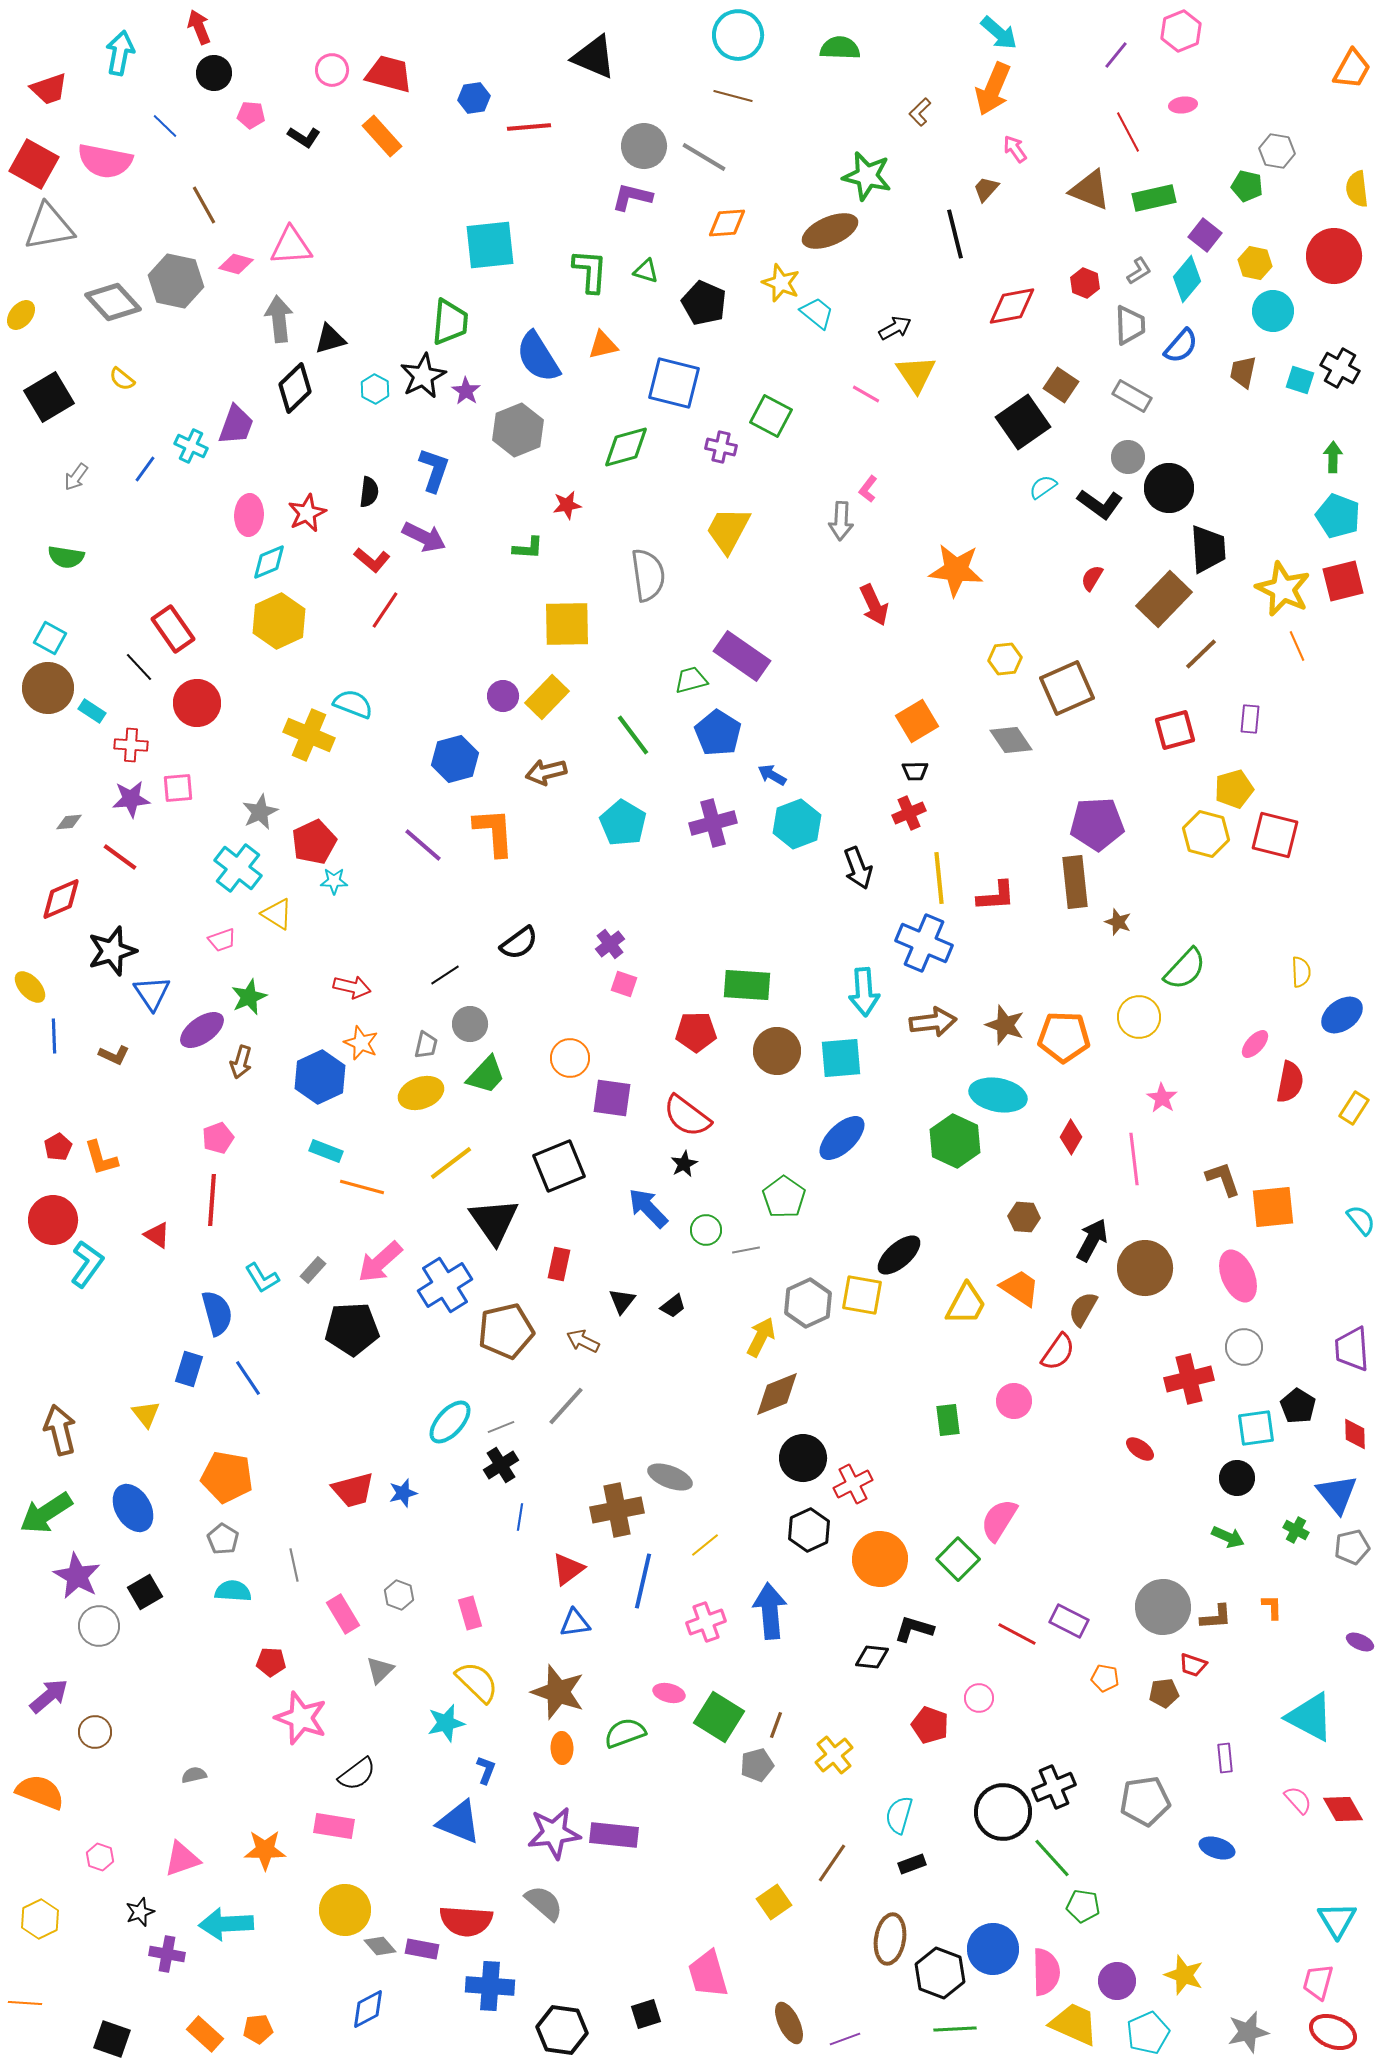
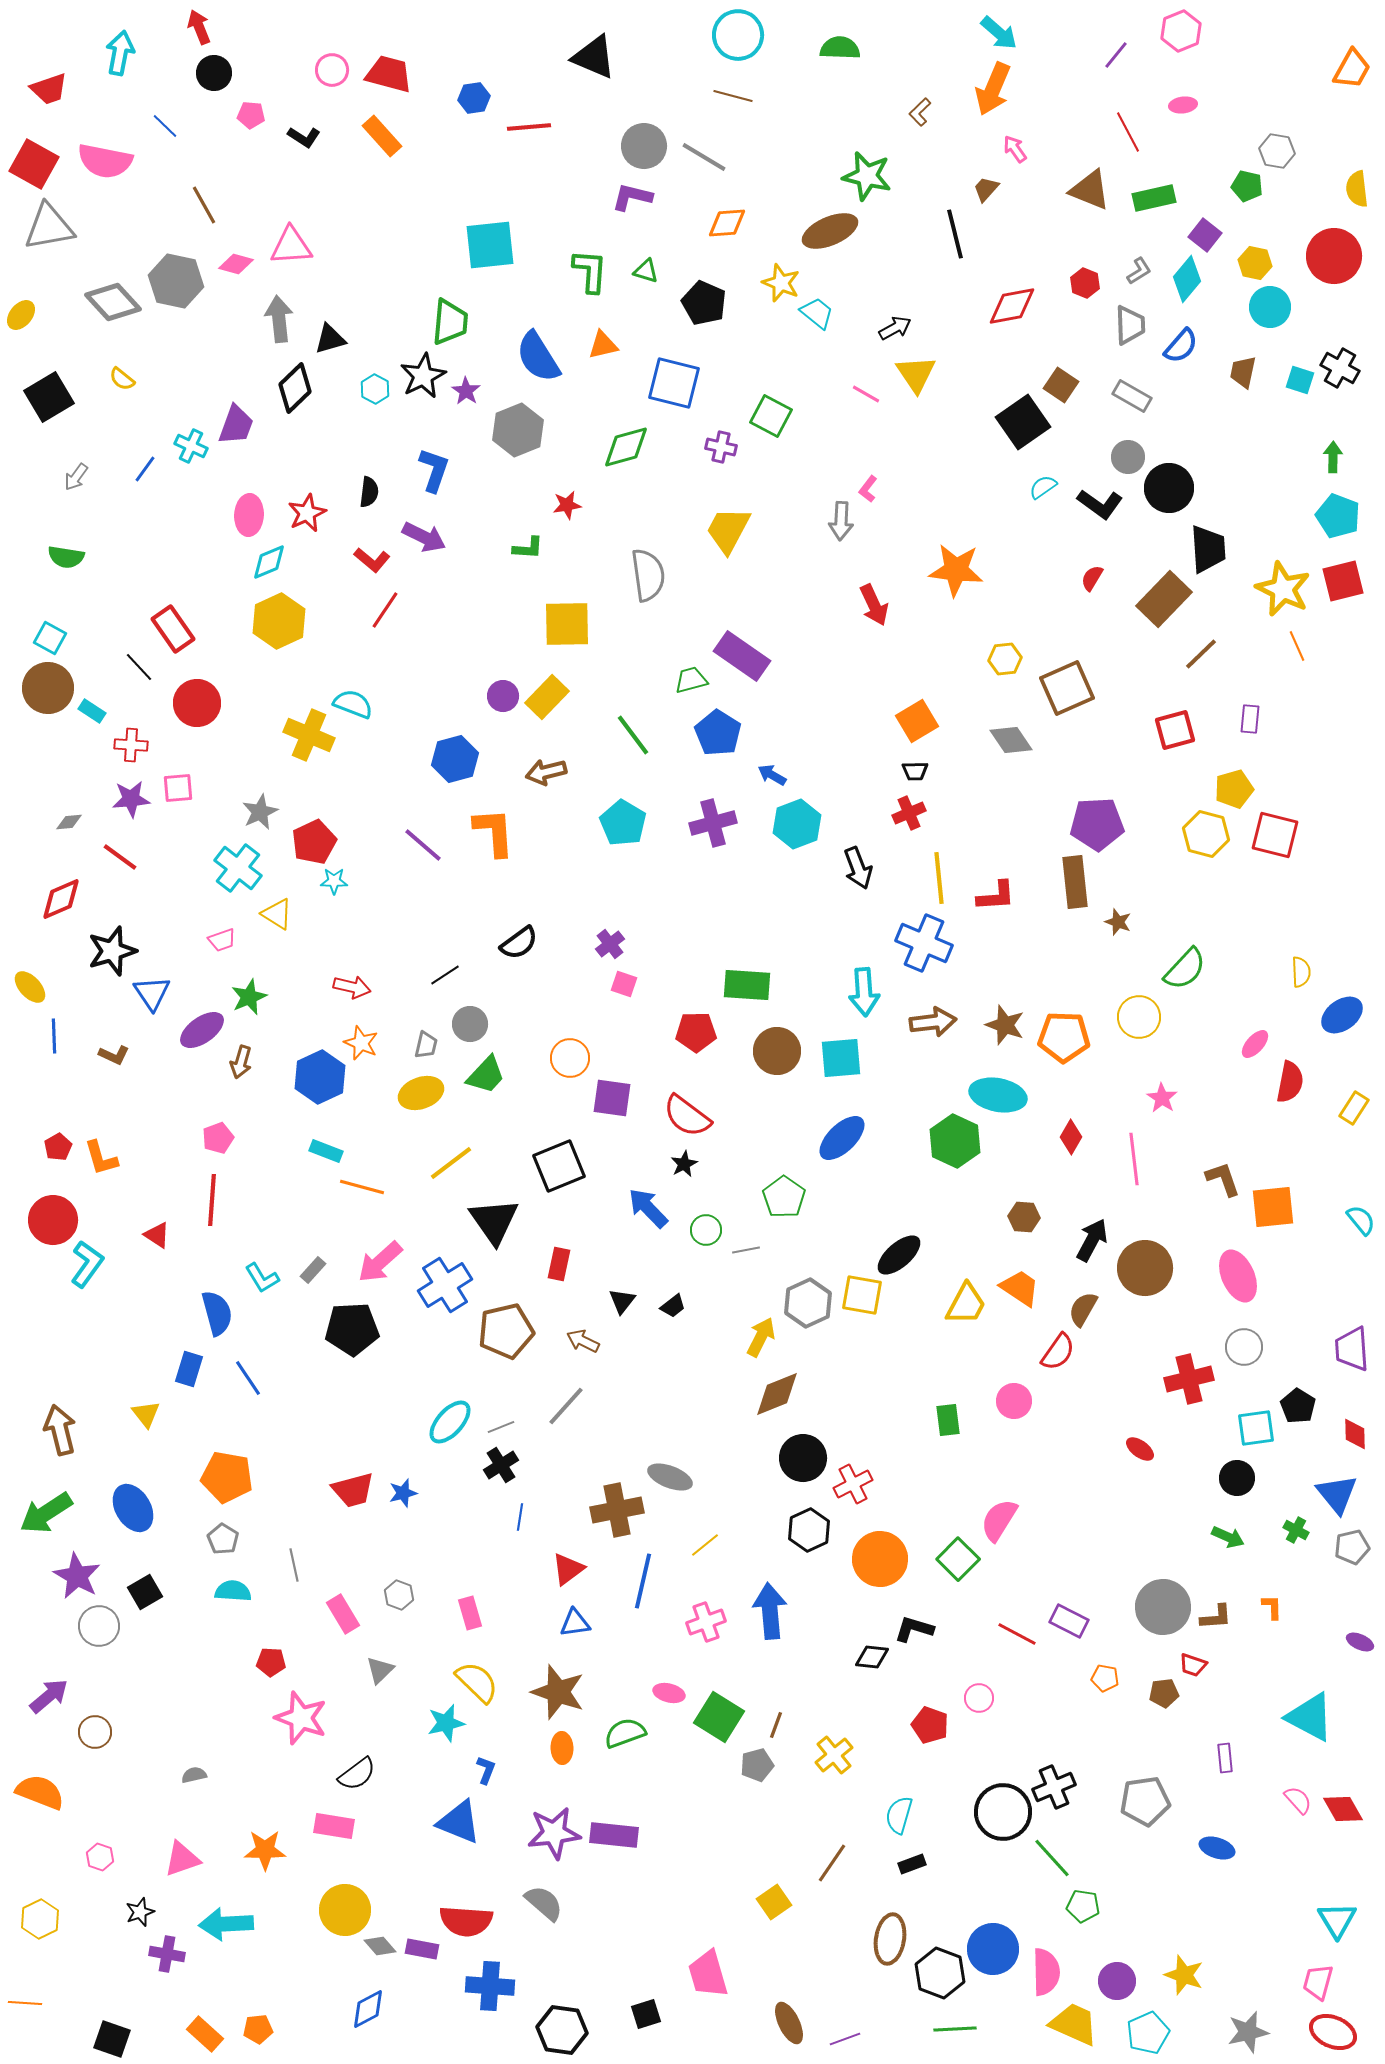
cyan circle at (1273, 311): moved 3 px left, 4 px up
